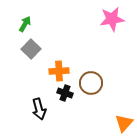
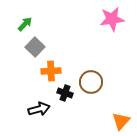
green arrow: rotated 14 degrees clockwise
gray square: moved 4 px right, 2 px up
orange cross: moved 8 px left
brown circle: moved 1 px up
black arrow: rotated 90 degrees counterclockwise
orange triangle: moved 3 px left, 2 px up
